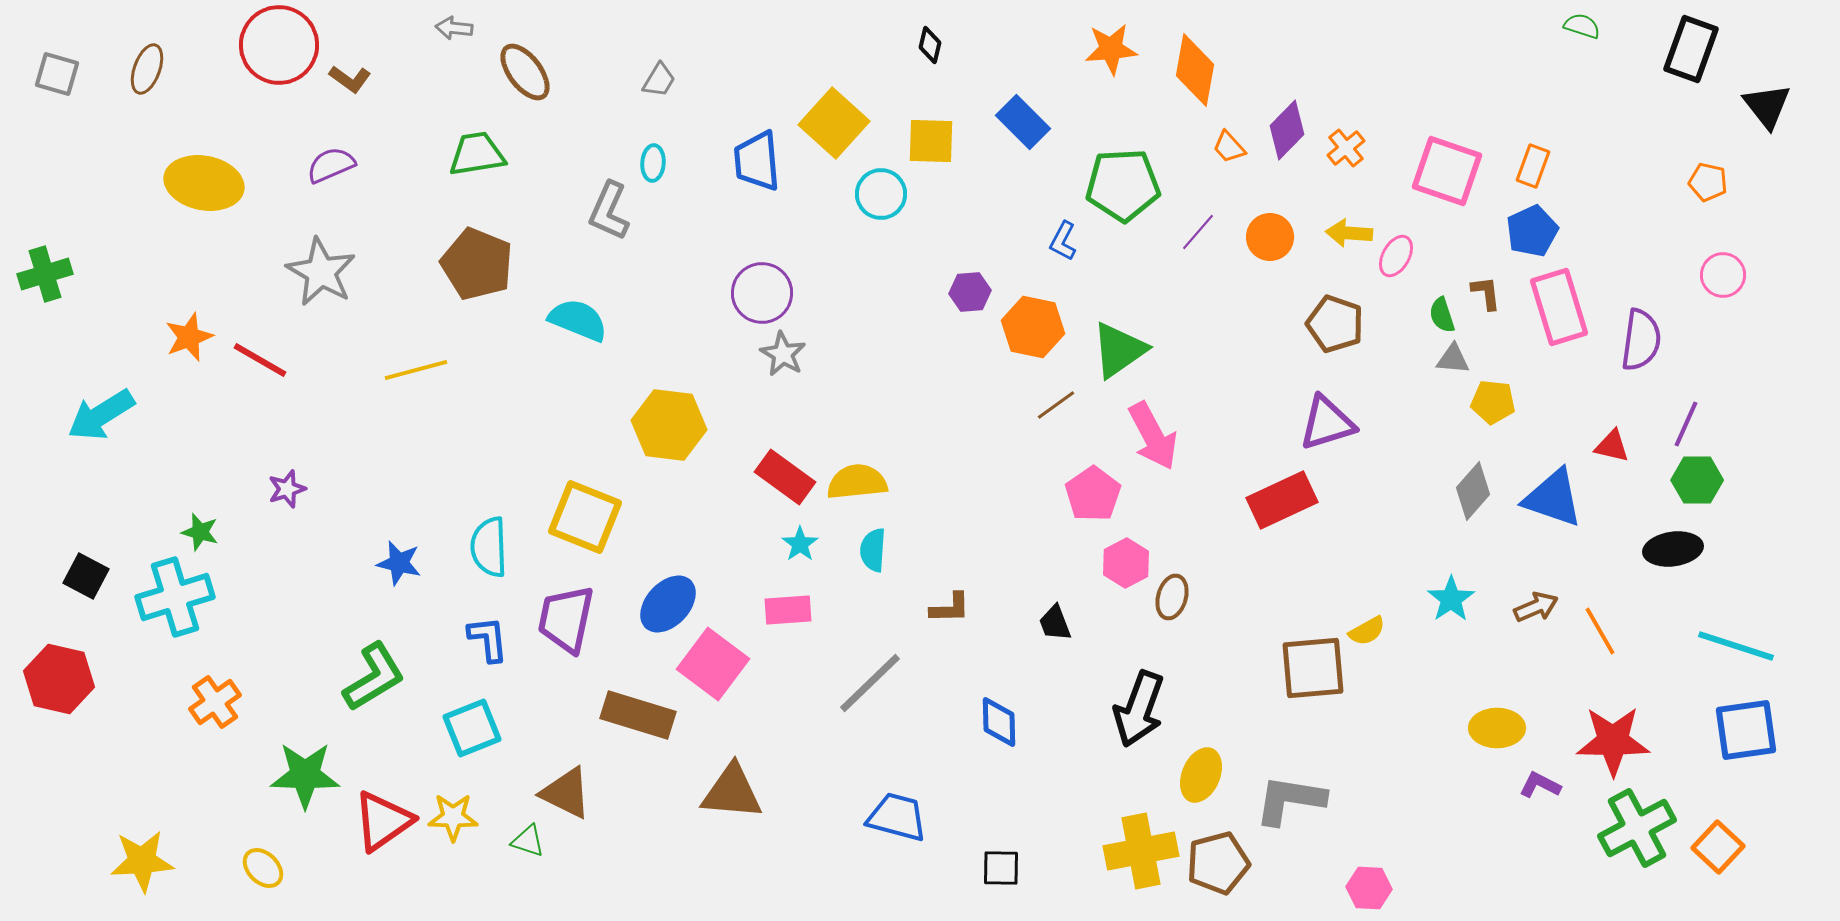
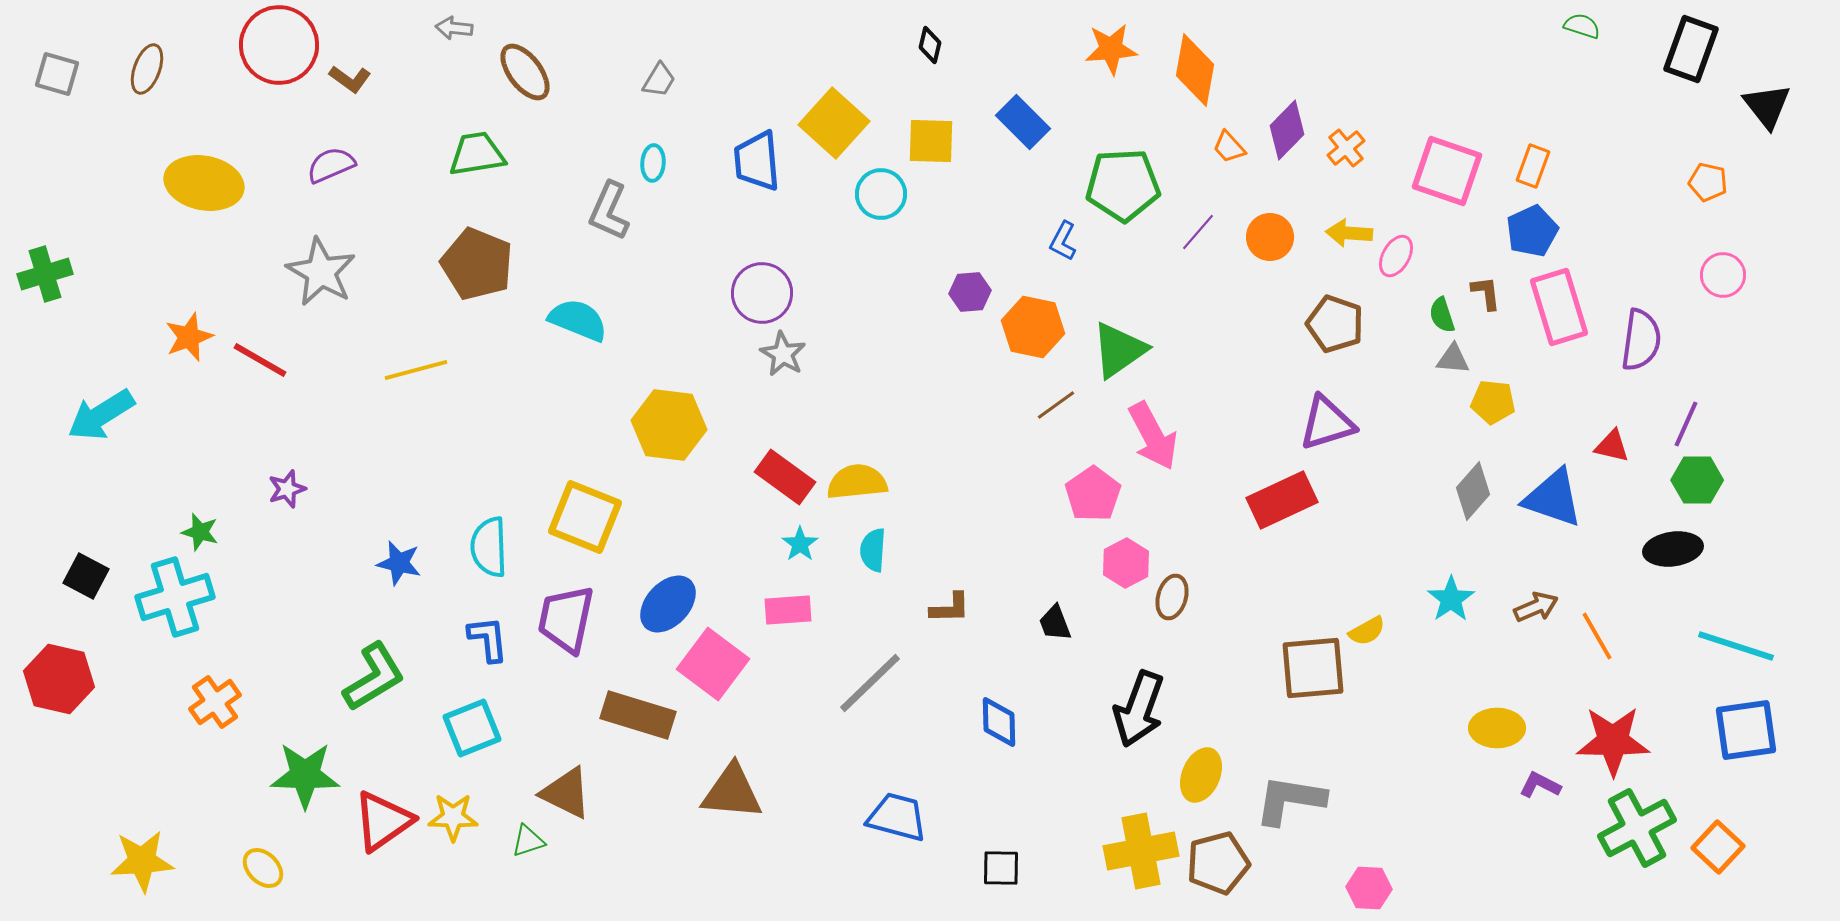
orange line at (1600, 631): moved 3 px left, 5 px down
green triangle at (528, 841): rotated 36 degrees counterclockwise
